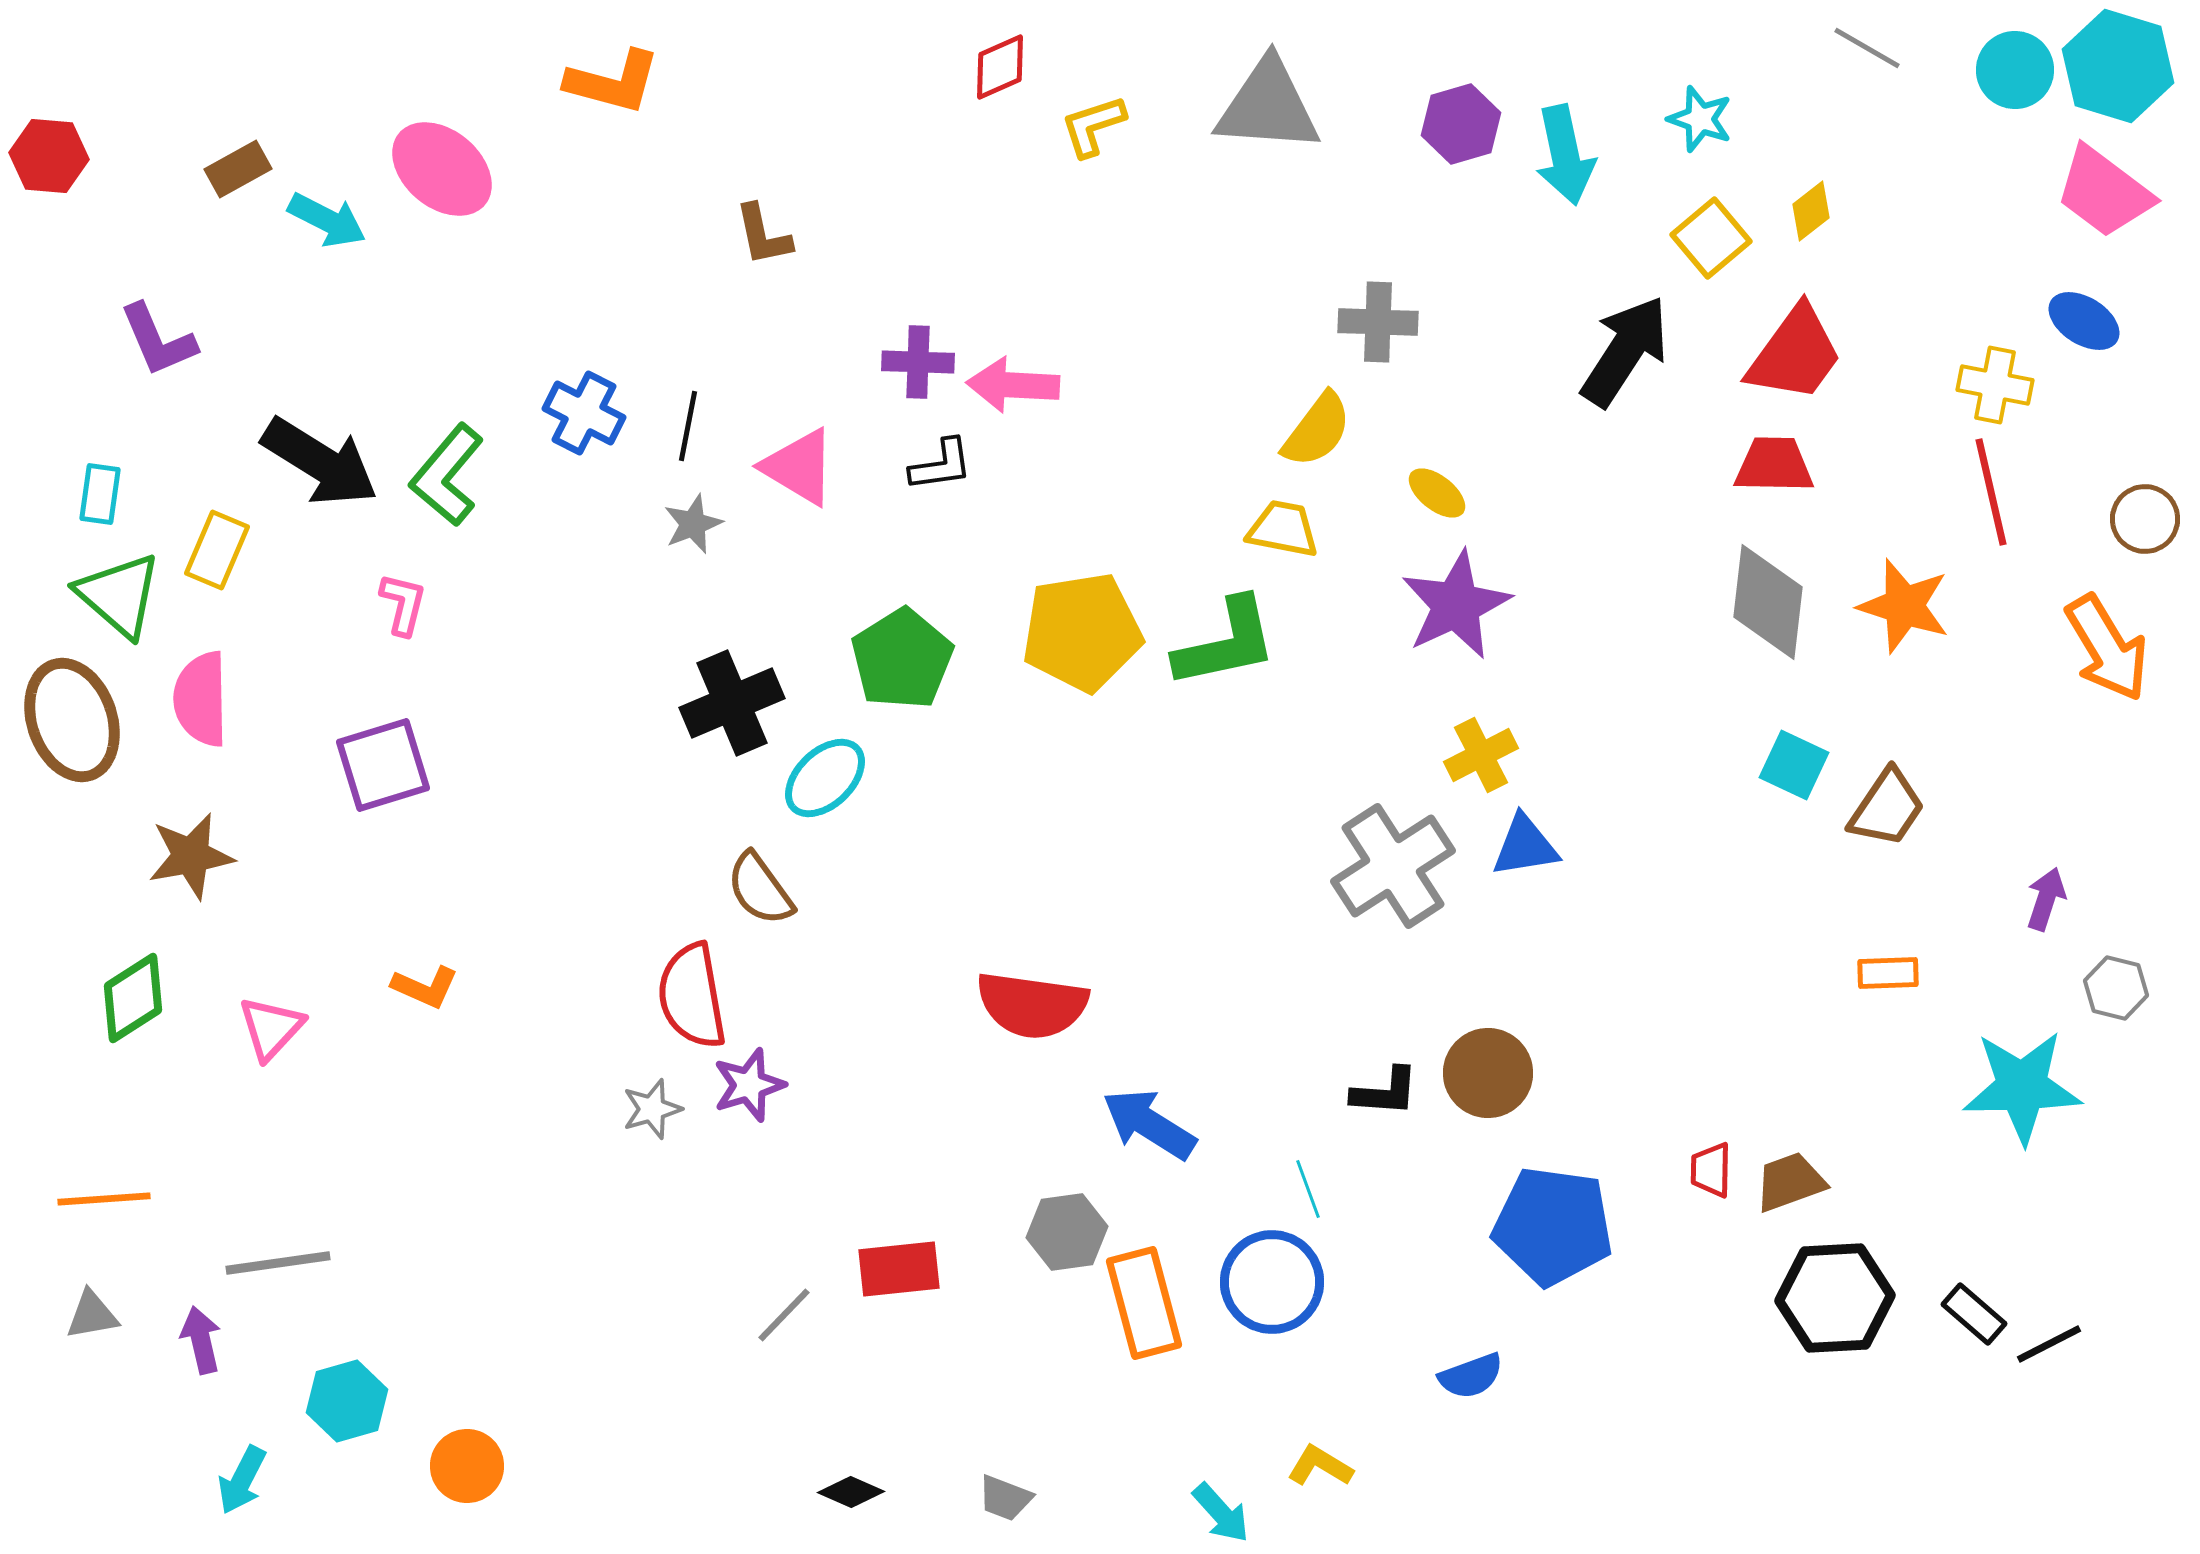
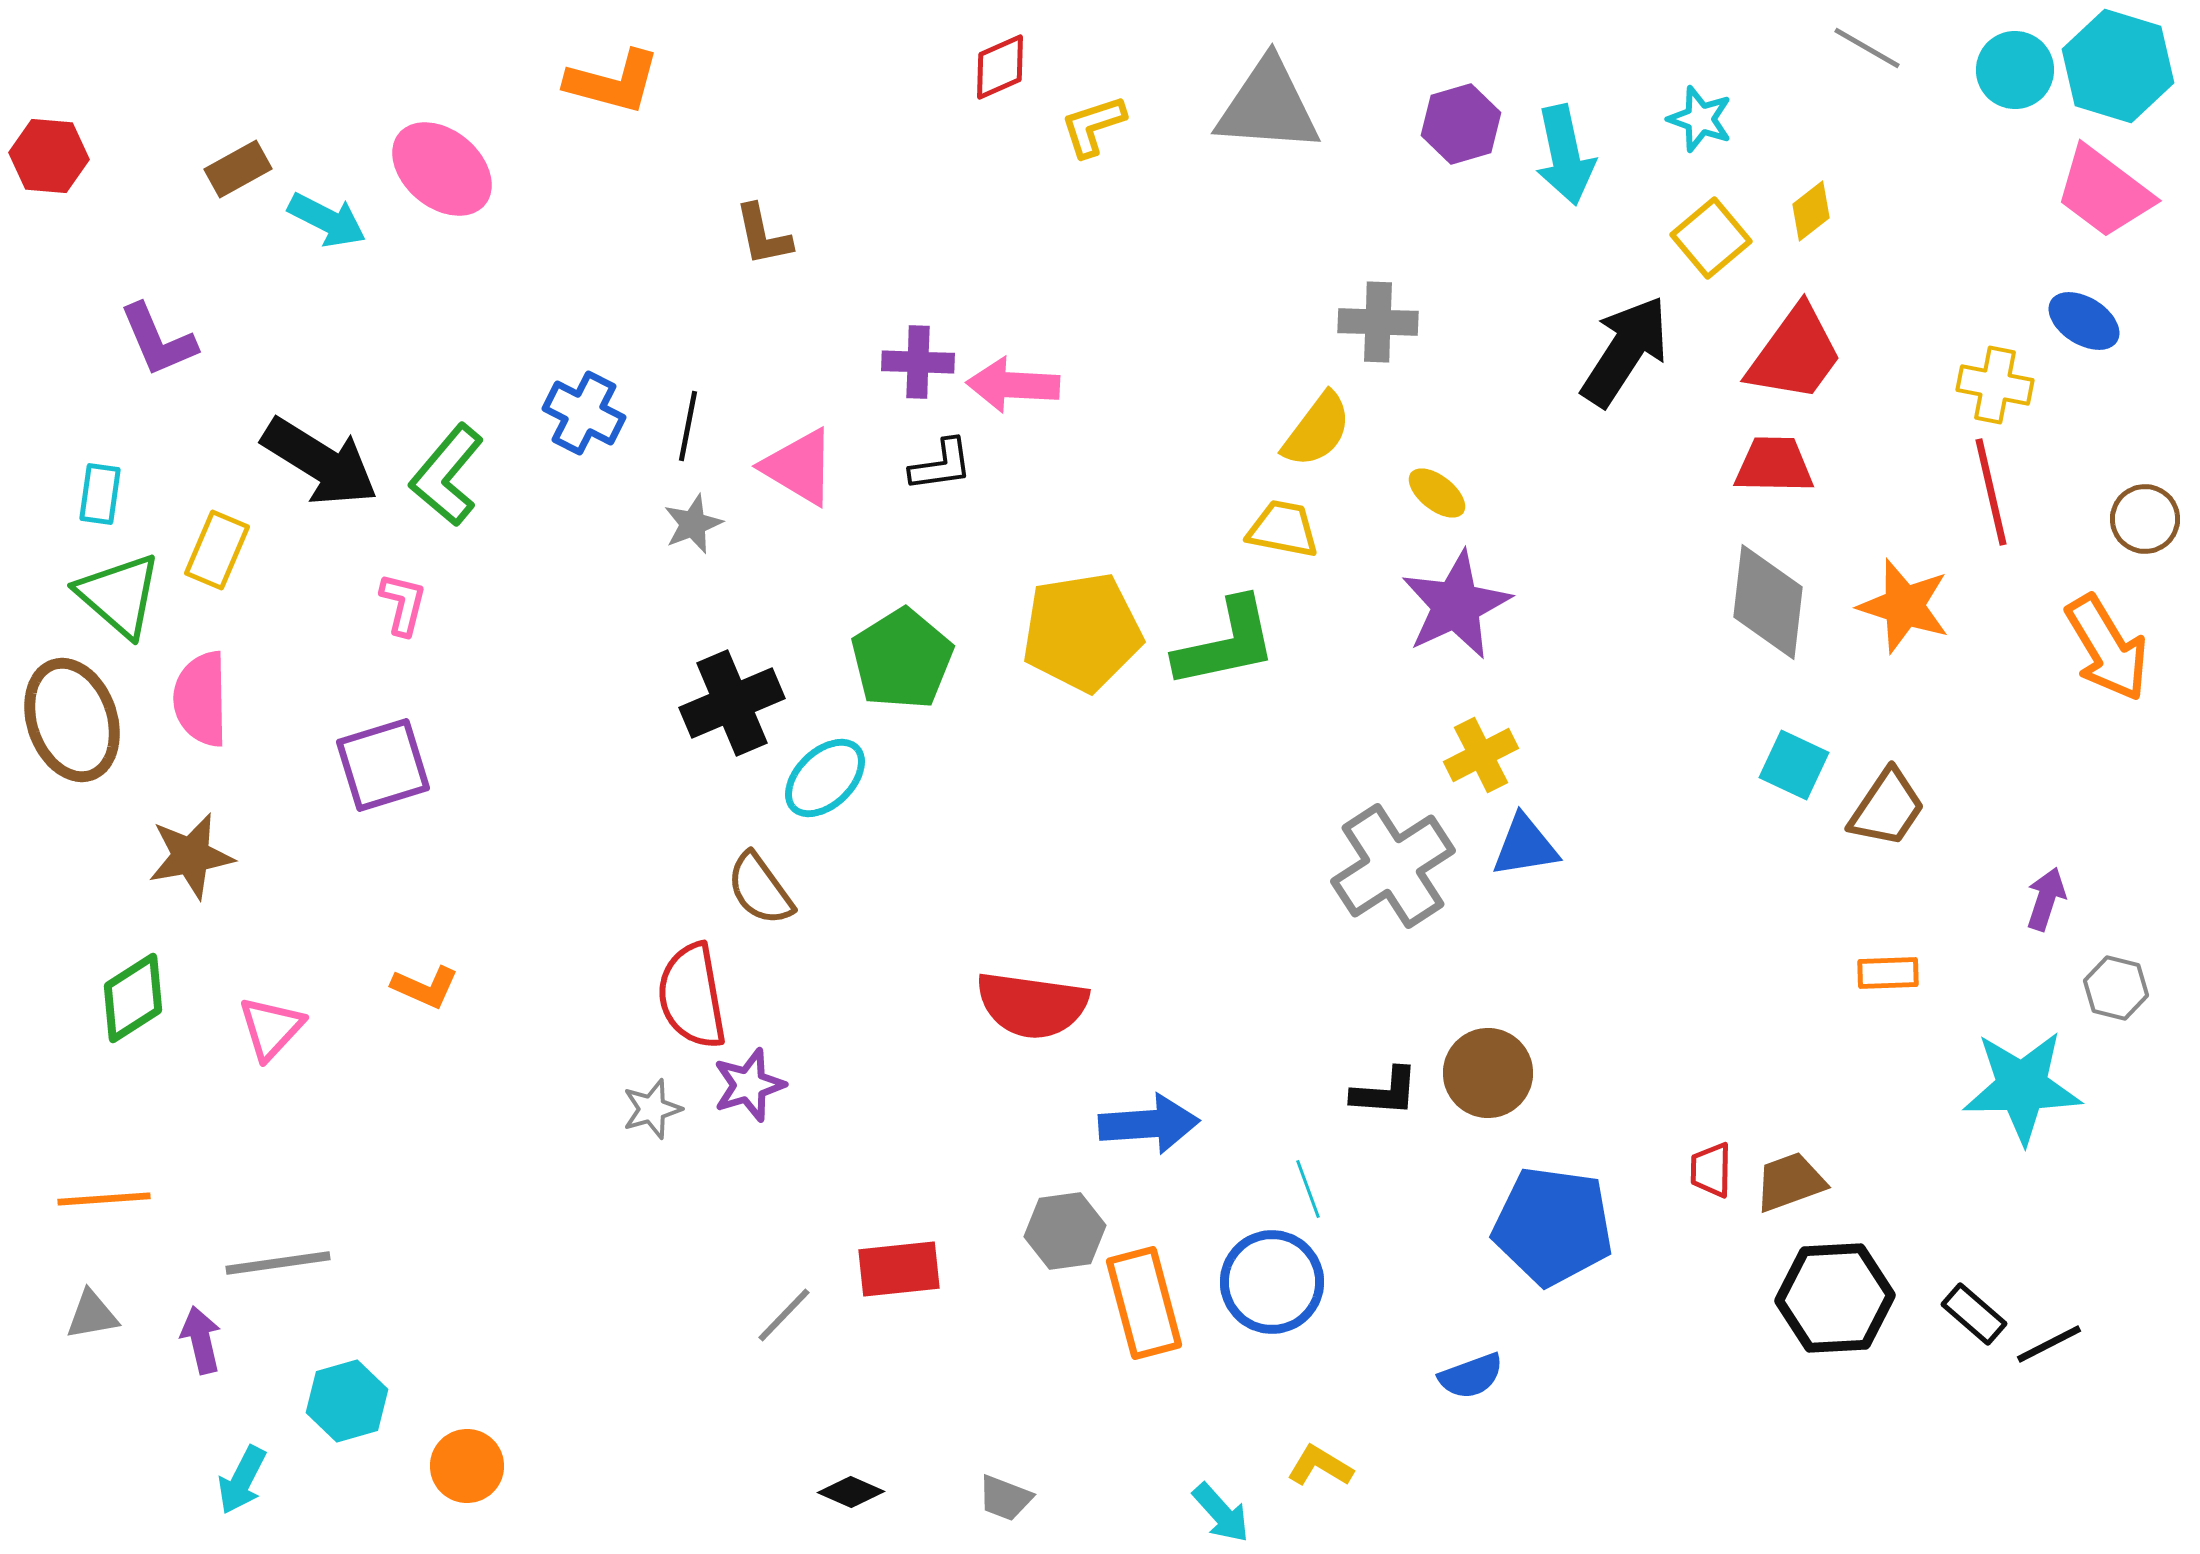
blue arrow at (1149, 1124): rotated 144 degrees clockwise
gray hexagon at (1067, 1232): moved 2 px left, 1 px up
